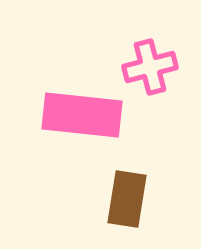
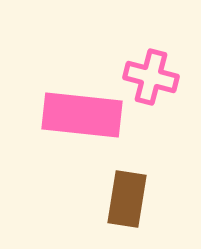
pink cross: moved 1 px right, 10 px down; rotated 30 degrees clockwise
